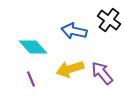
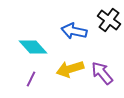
purple line: rotated 49 degrees clockwise
